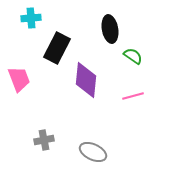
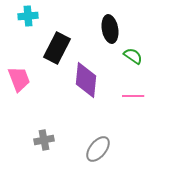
cyan cross: moved 3 px left, 2 px up
pink line: rotated 15 degrees clockwise
gray ellipse: moved 5 px right, 3 px up; rotated 76 degrees counterclockwise
